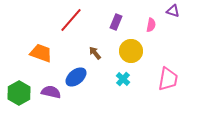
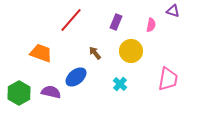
cyan cross: moved 3 px left, 5 px down
